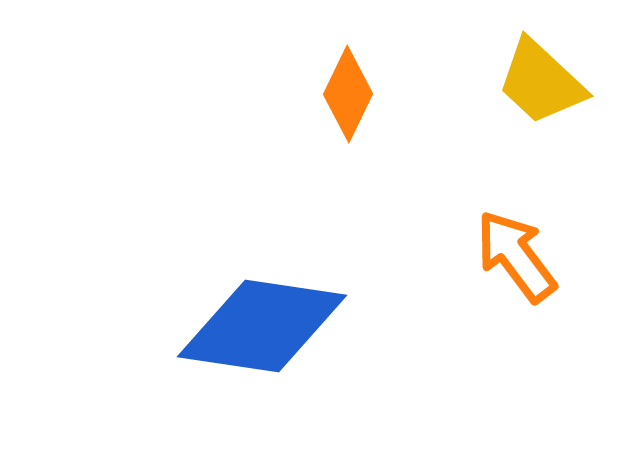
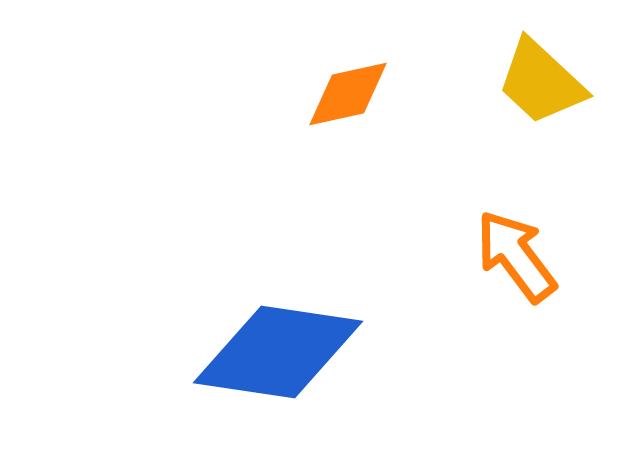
orange diamond: rotated 52 degrees clockwise
blue diamond: moved 16 px right, 26 px down
